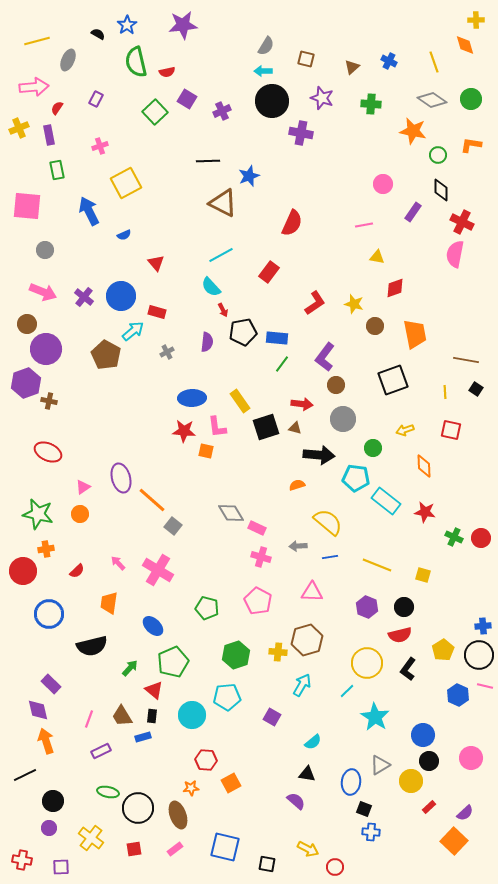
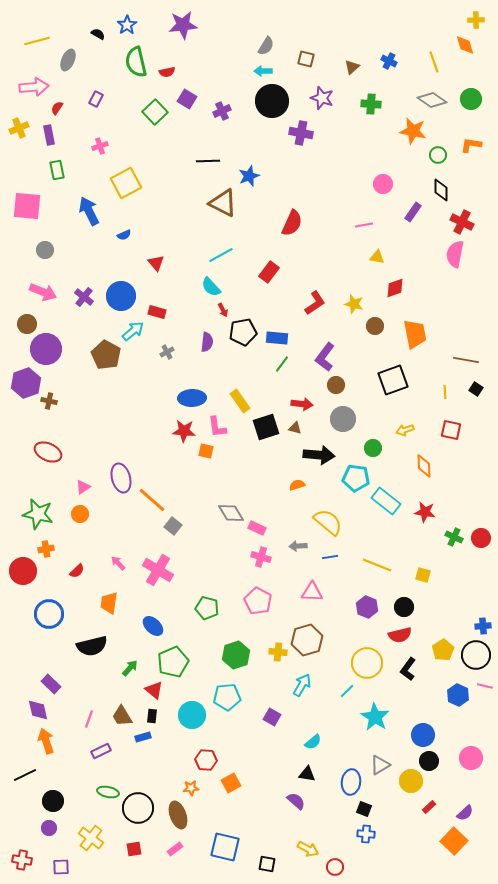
black circle at (479, 655): moved 3 px left
blue cross at (371, 832): moved 5 px left, 2 px down
